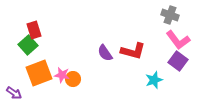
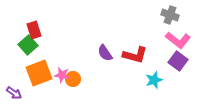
pink L-shape: rotated 15 degrees counterclockwise
red L-shape: moved 2 px right, 4 px down
